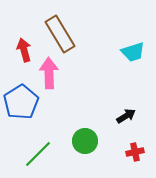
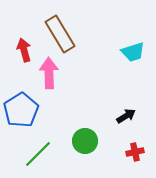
blue pentagon: moved 8 px down
